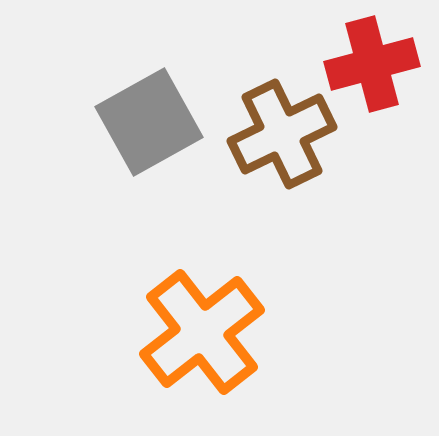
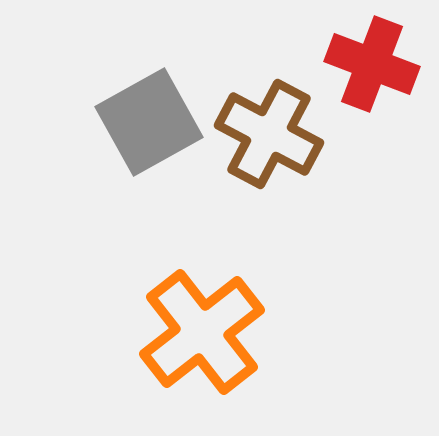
red cross: rotated 36 degrees clockwise
brown cross: moved 13 px left; rotated 36 degrees counterclockwise
